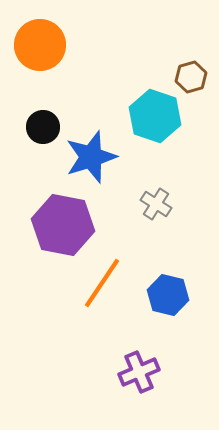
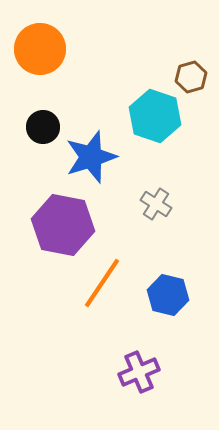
orange circle: moved 4 px down
